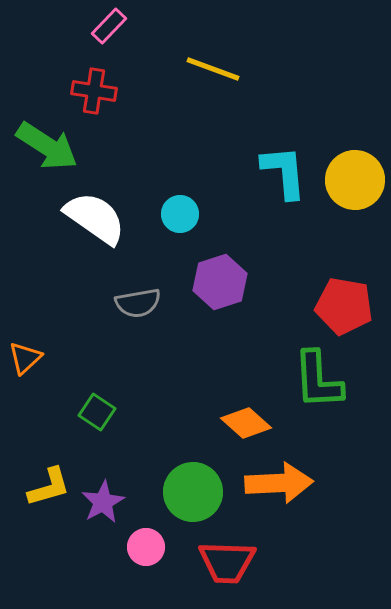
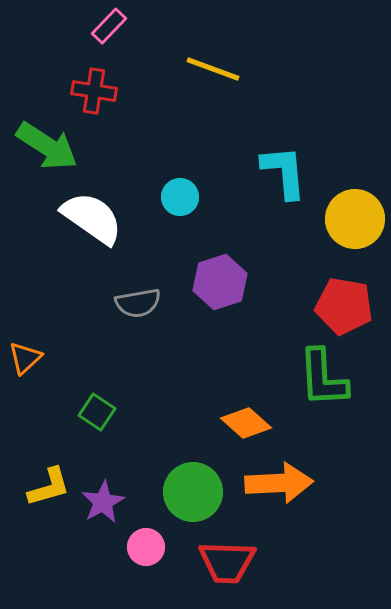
yellow circle: moved 39 px down
cyan circle: moved 17 px up
white semicircle: moved 3 px left
green L-shape: moved 5 px right, 2 px up
